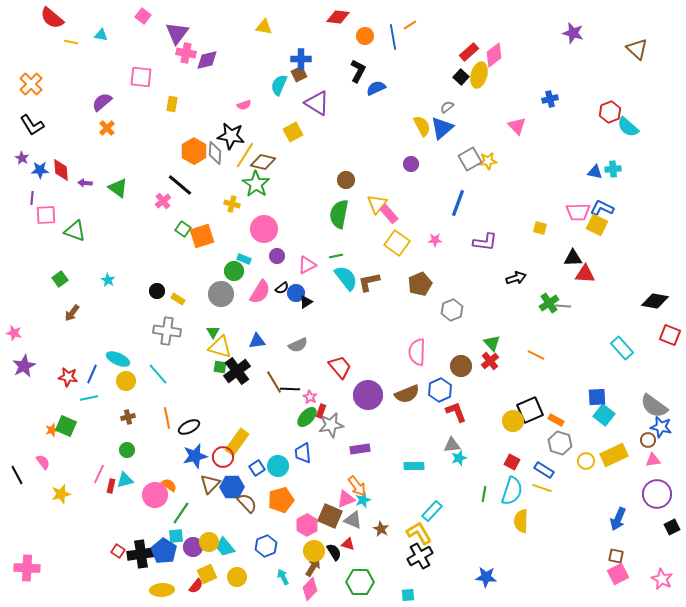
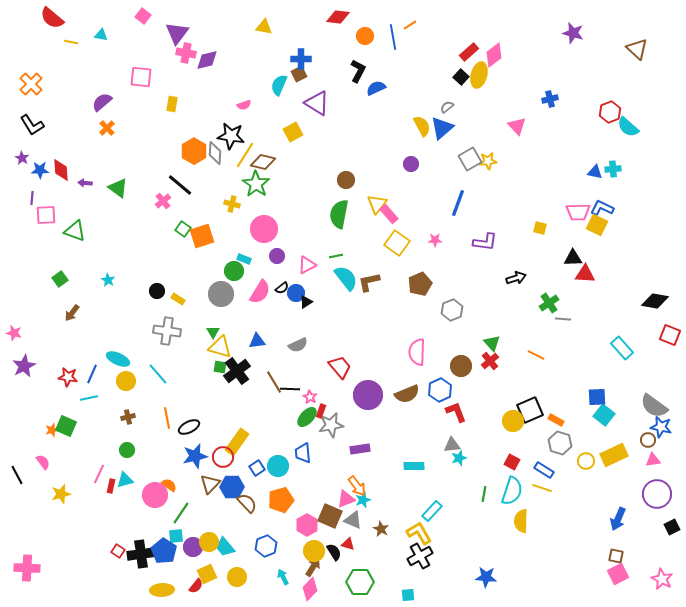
gray line at (563, 306): moved 13 px down
